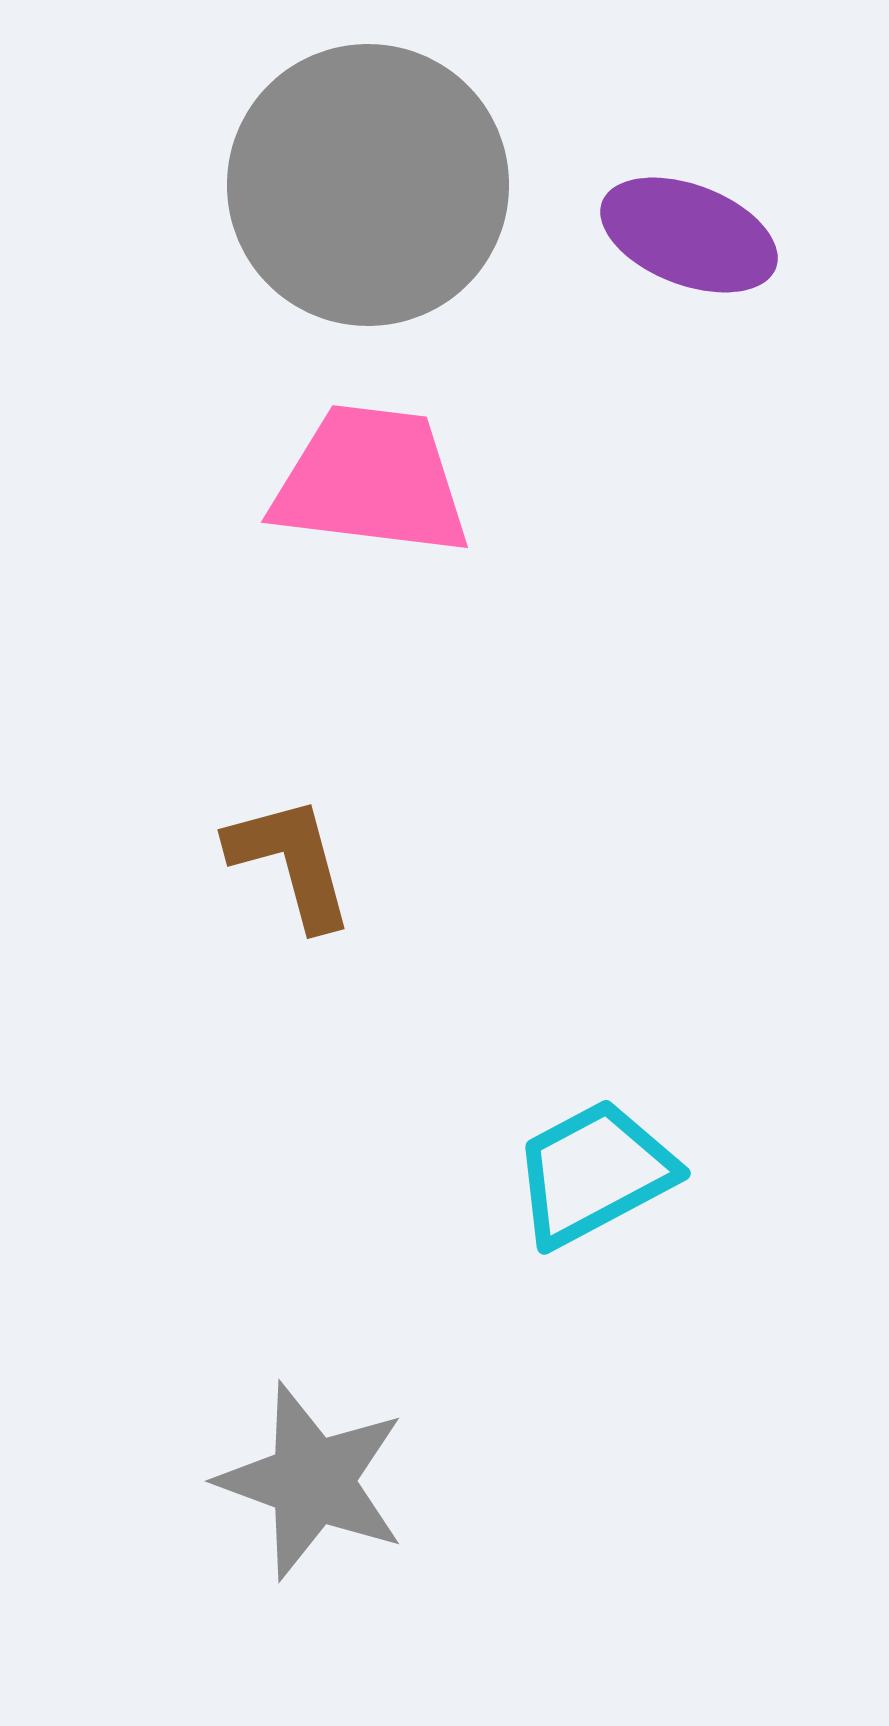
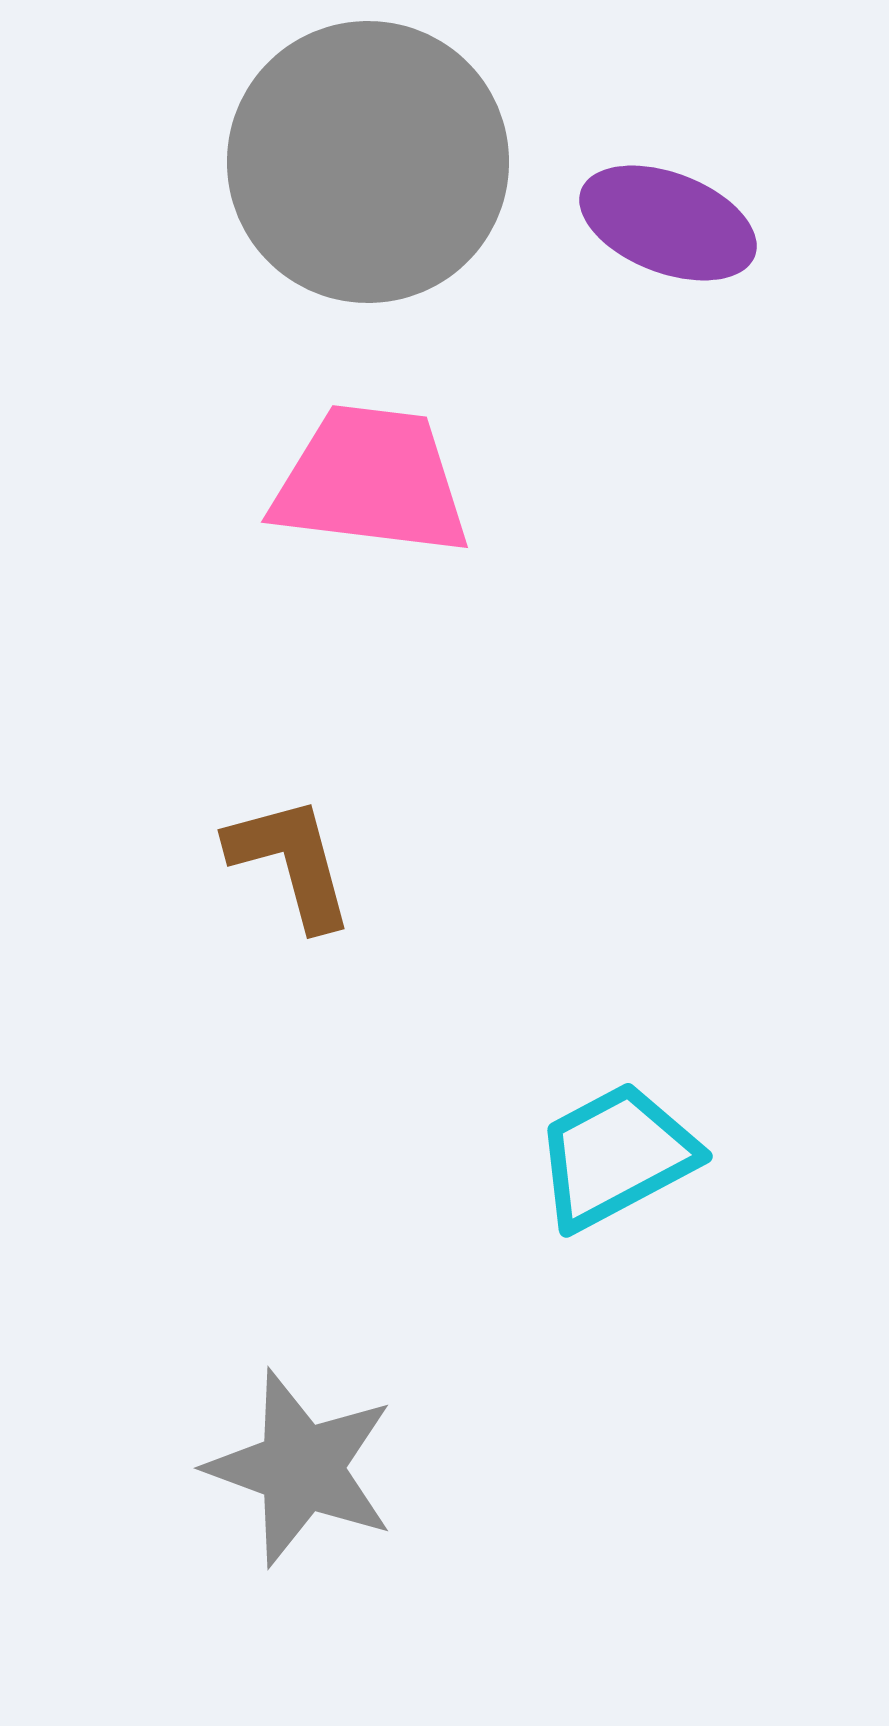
gray circle: moved 23 px up
purple ellipse: moved 21 px left, 12 px up
cyan trapezoid: moved 22 px right, 17 px up
gray star: moved 11 px left, 13 px up
